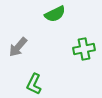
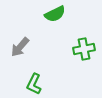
gray arrow: moved 2 px right
